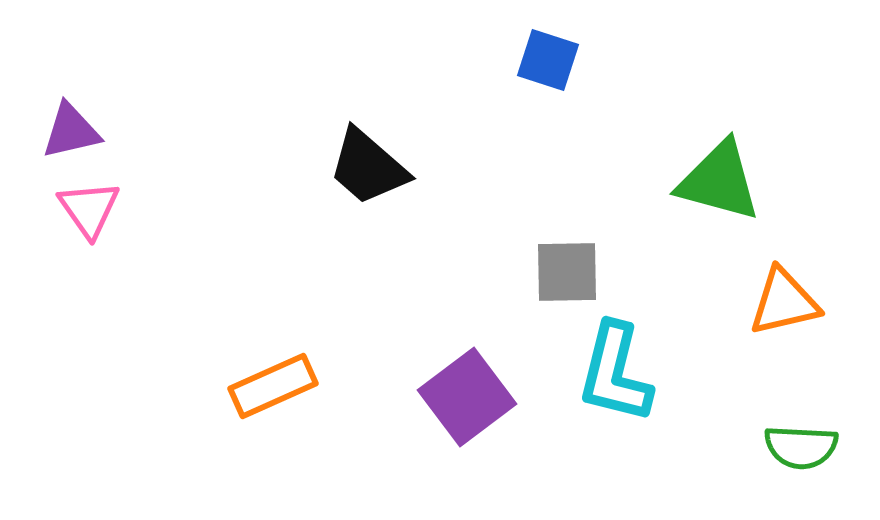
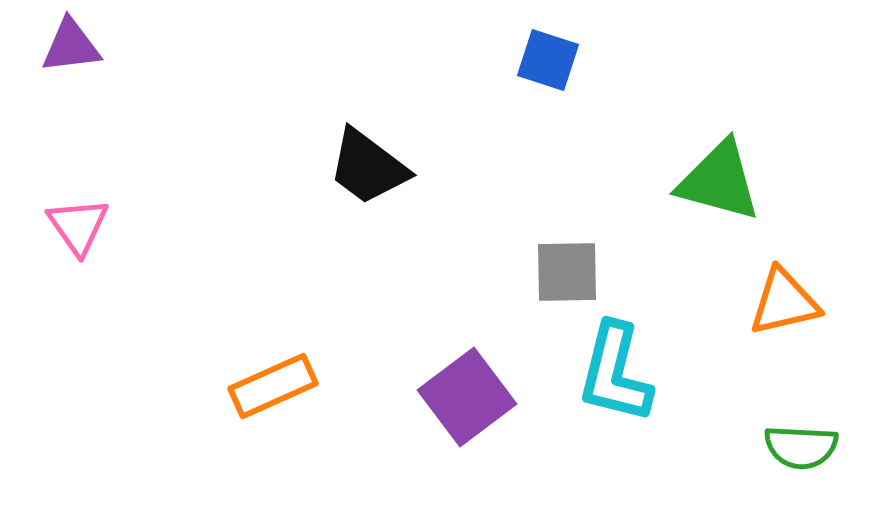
purple triangle: moved 85 px up; rotated 6 degrees clockwise
black trapezoid: rotated 4 degrees counterclockwise
pink triangle: moved 11 px left, 17 px down
